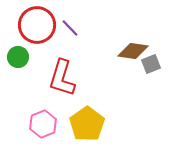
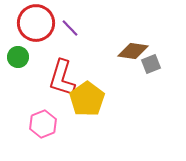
red circle: moved 1 px left, 2 px up
yellow pentagon: moved 25 px up
